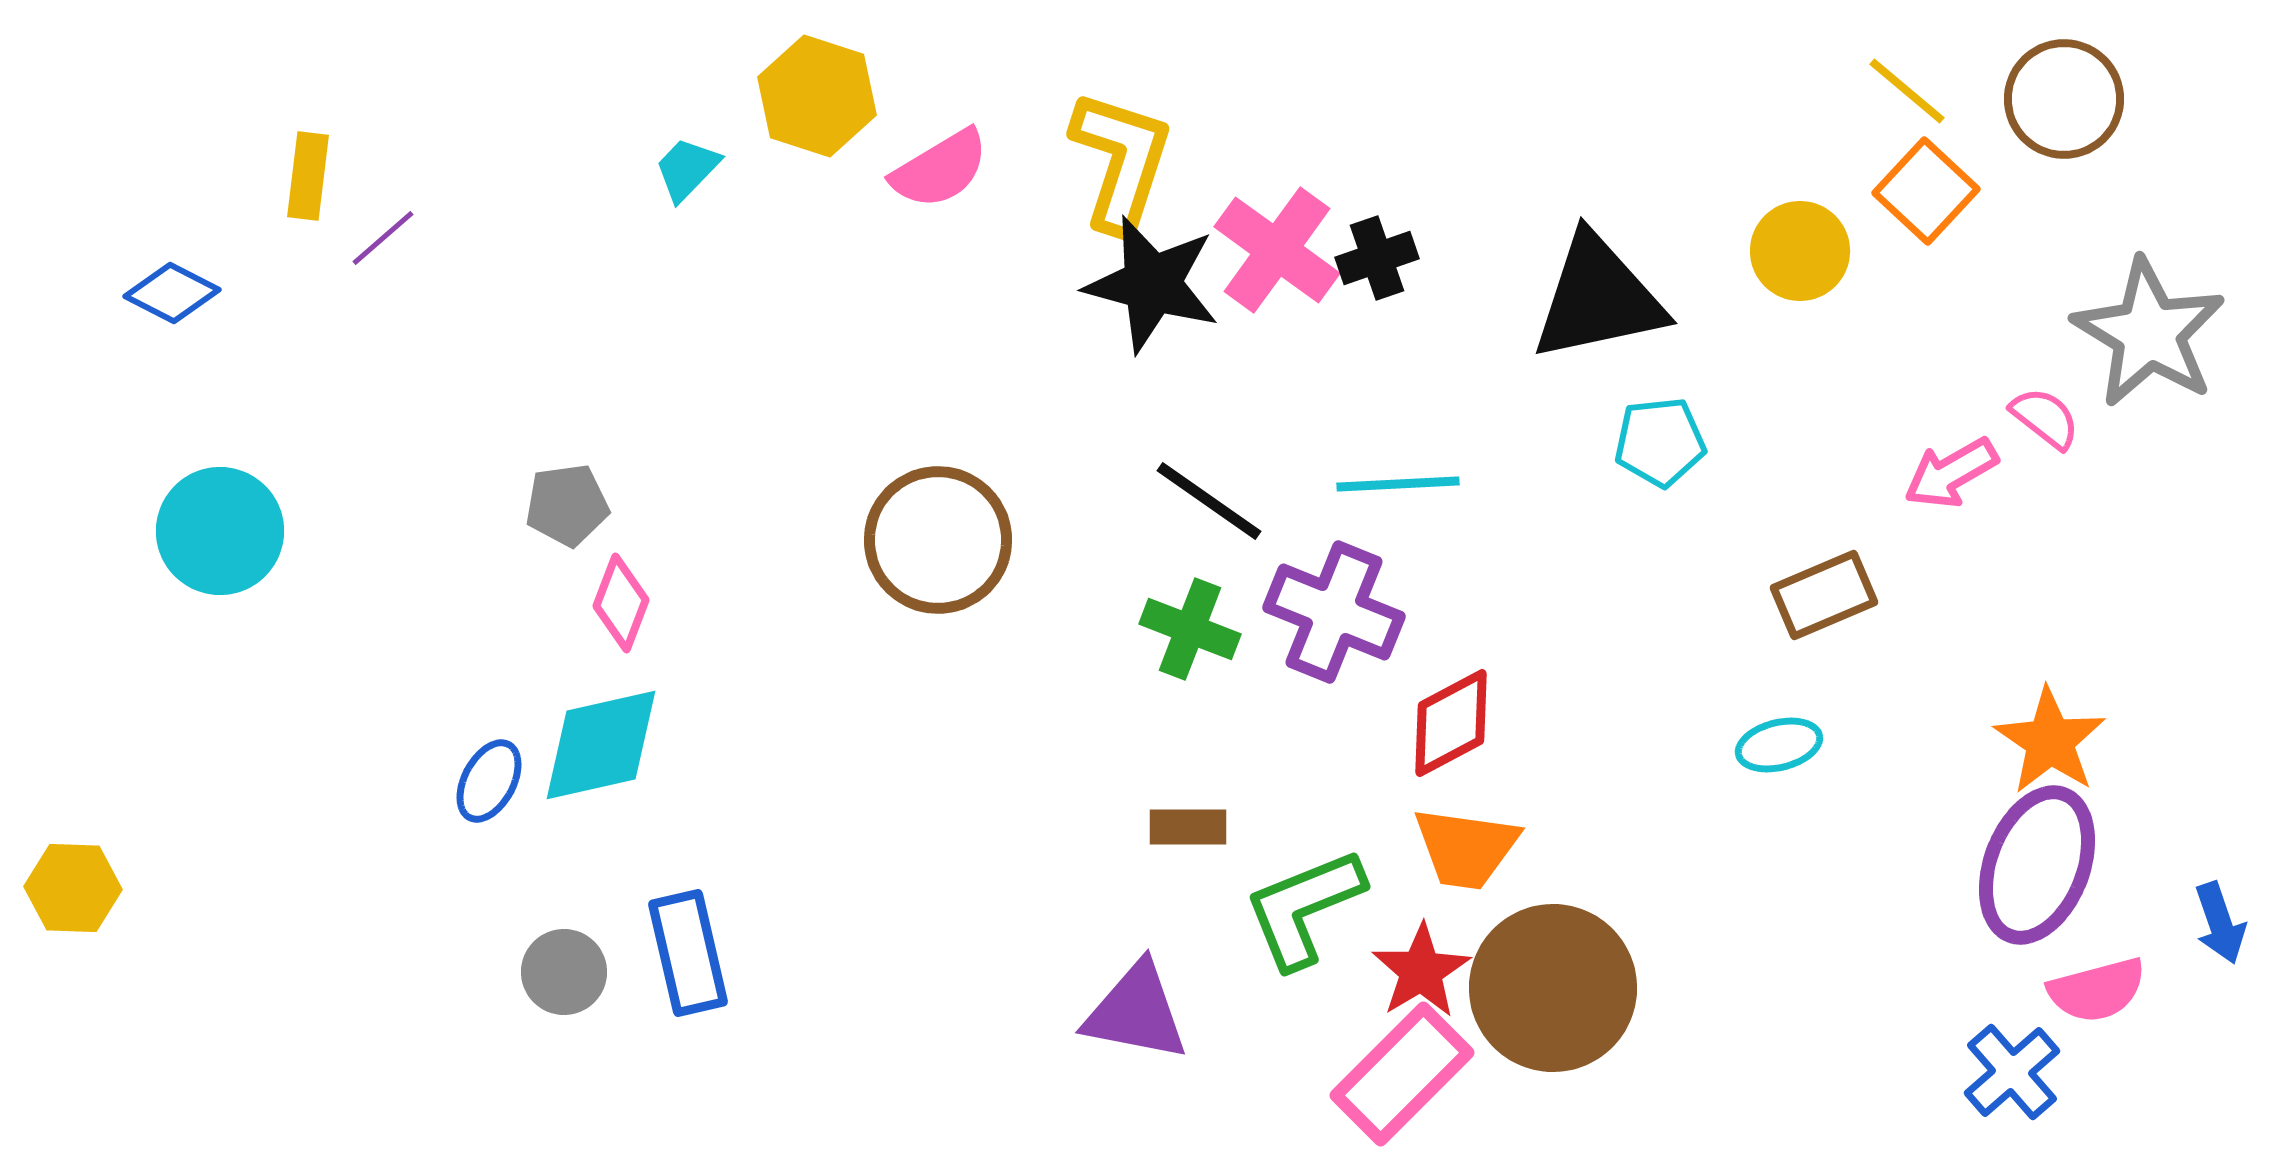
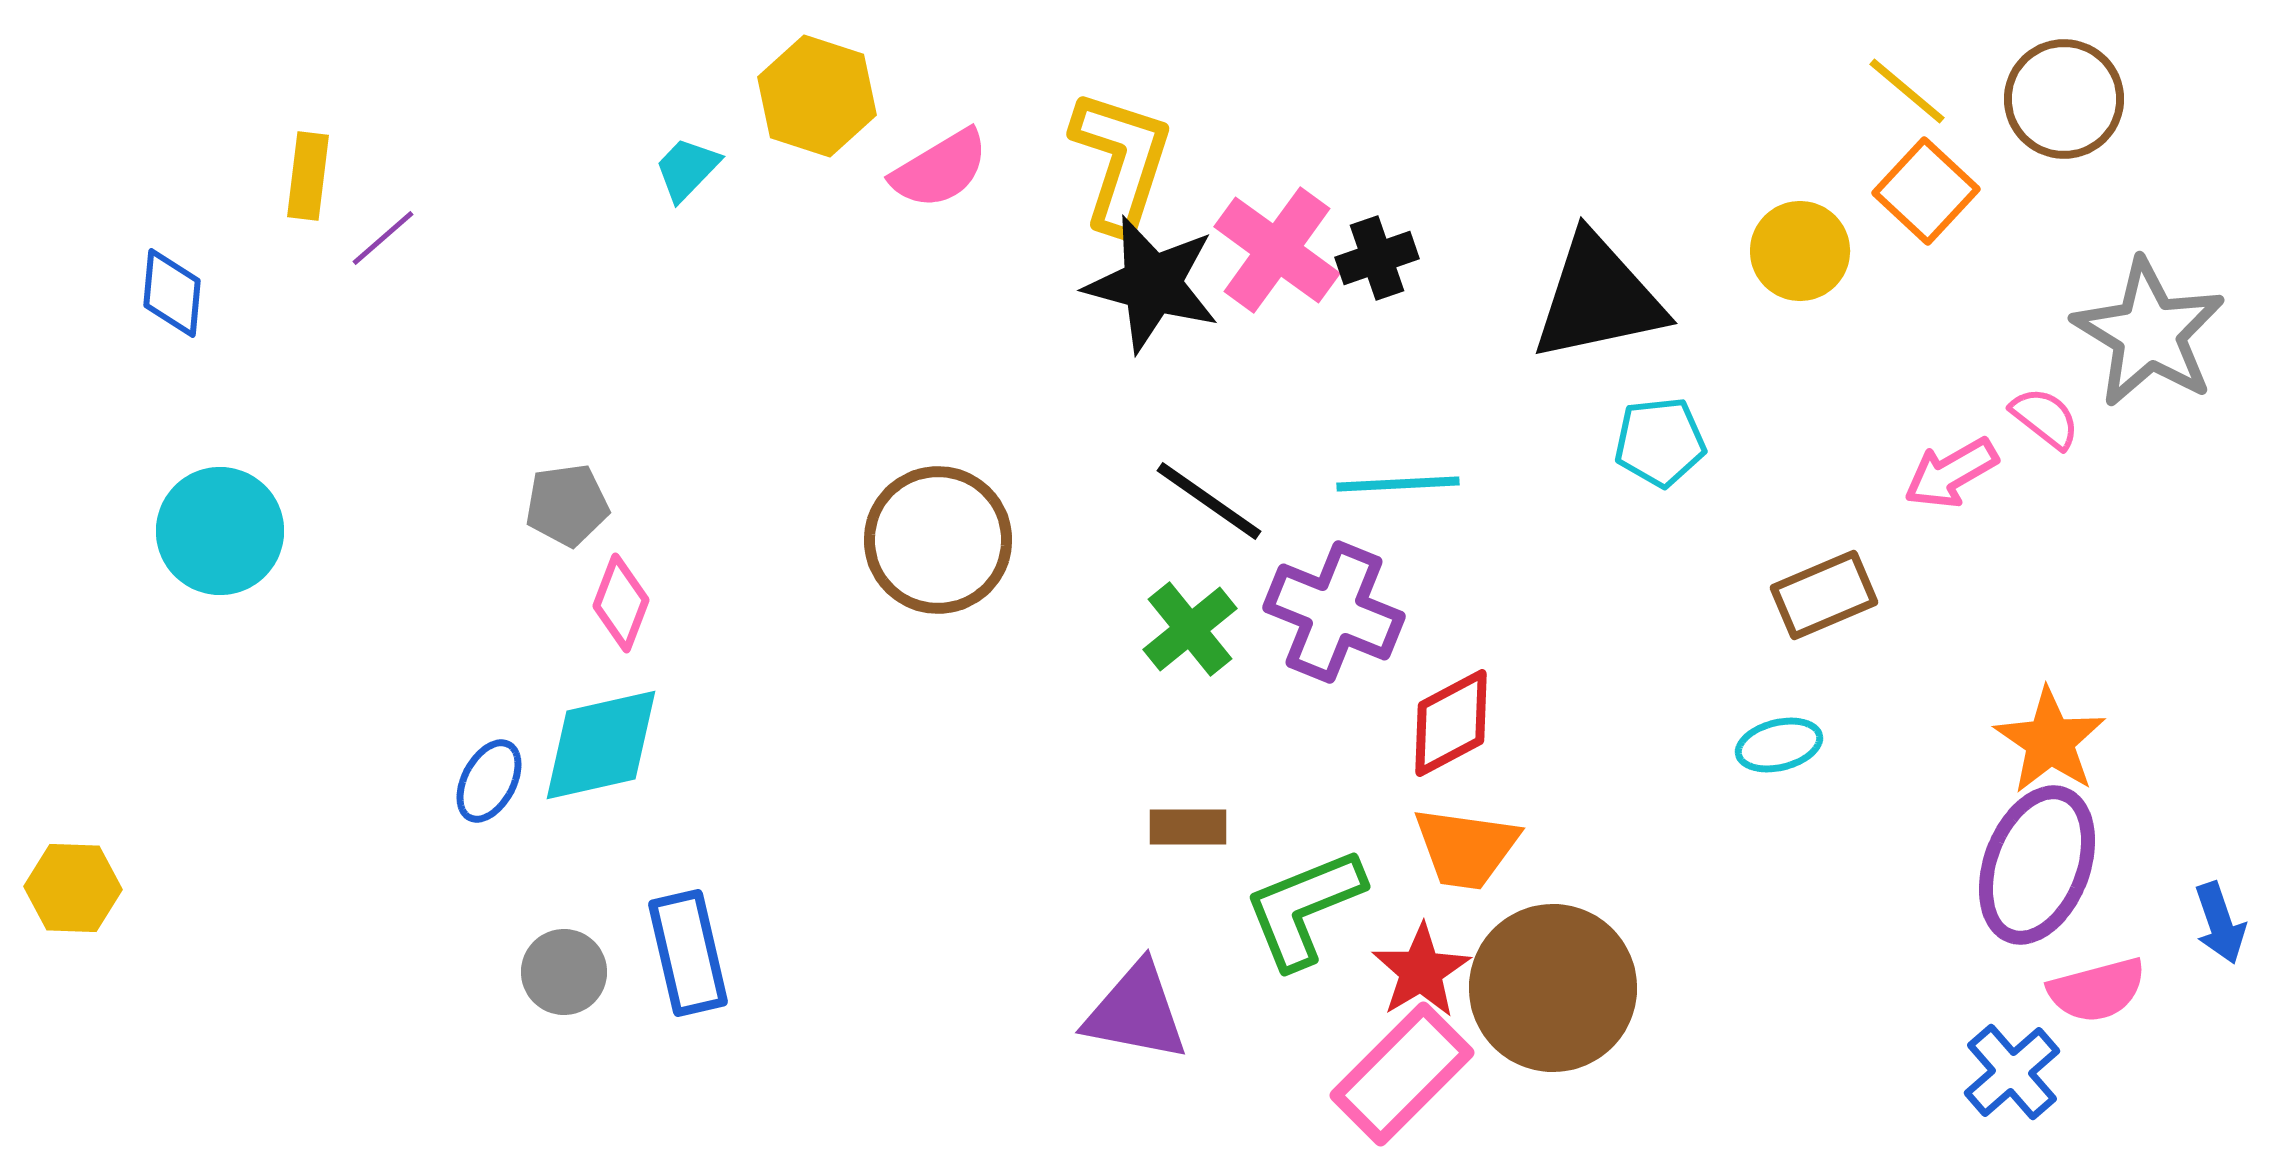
blue diamond at (172, 293): rotated 68 degrees clockwise
green cross at (1190, 629): rotated 30 degrees clockwise
